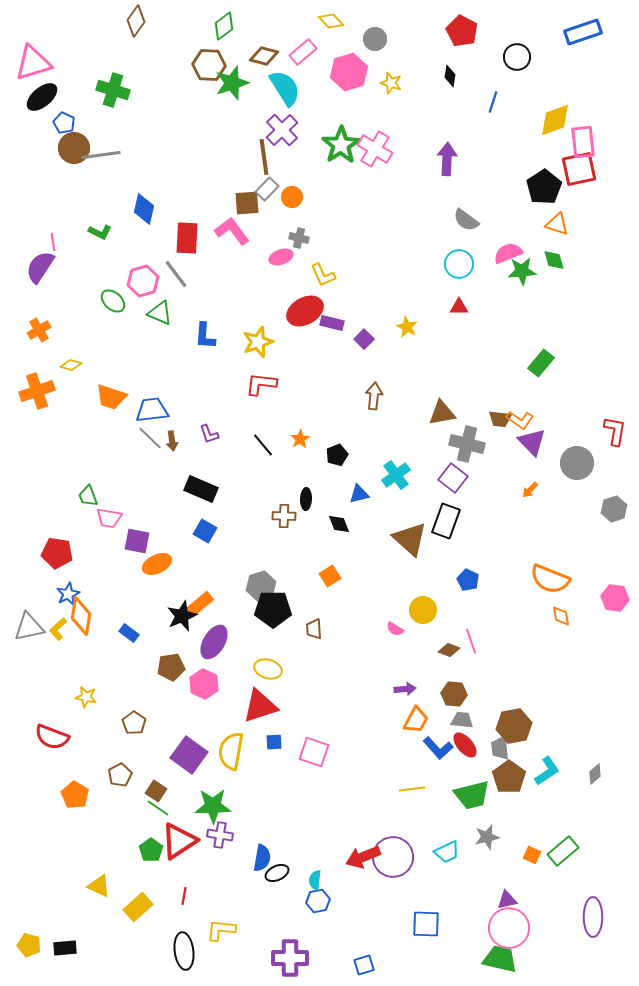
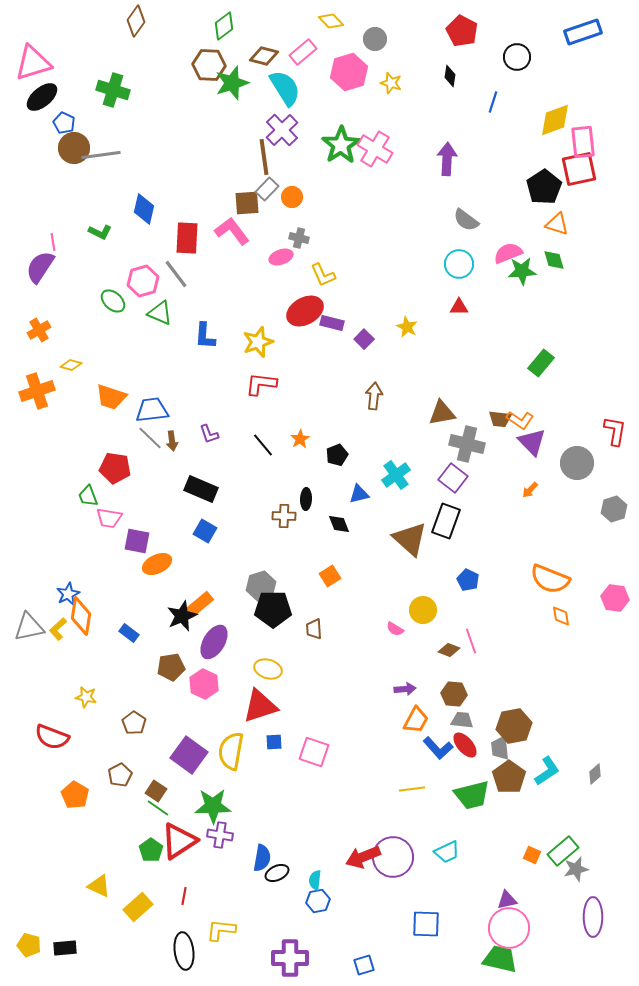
red pentagon at (57, 553): moved 58 px right, 85 px up
gray star at (487, 837): moved 89 px right, 32 px down
